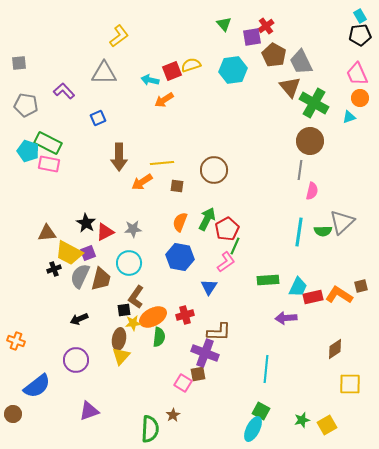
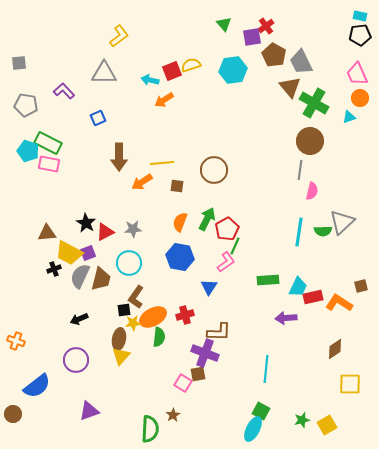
cyan rectangle at (360, 16): rotated 48 degrees counterclockwise
orange L-shape at (339, 295): moved 8 px down
